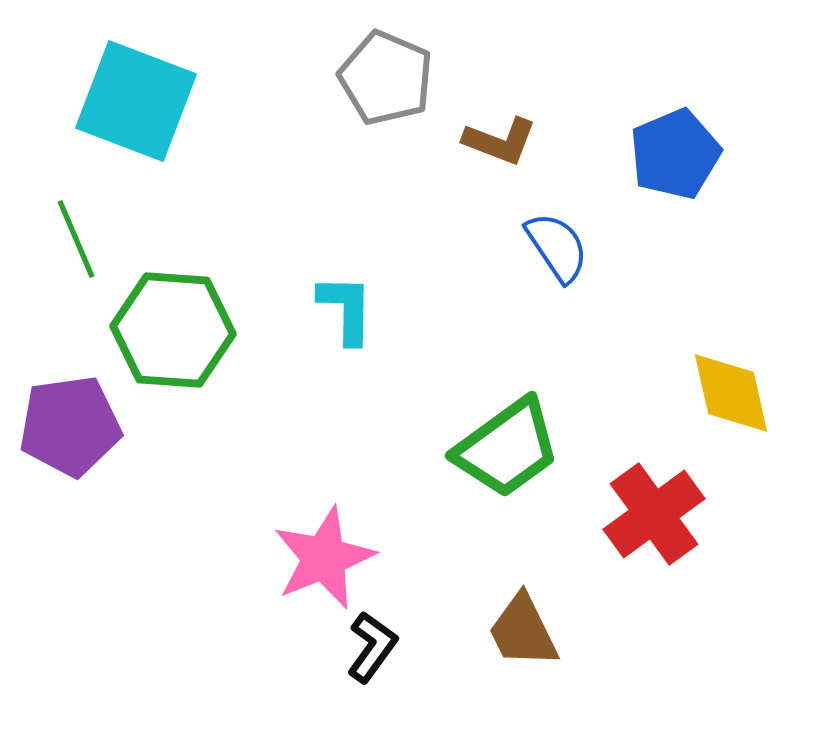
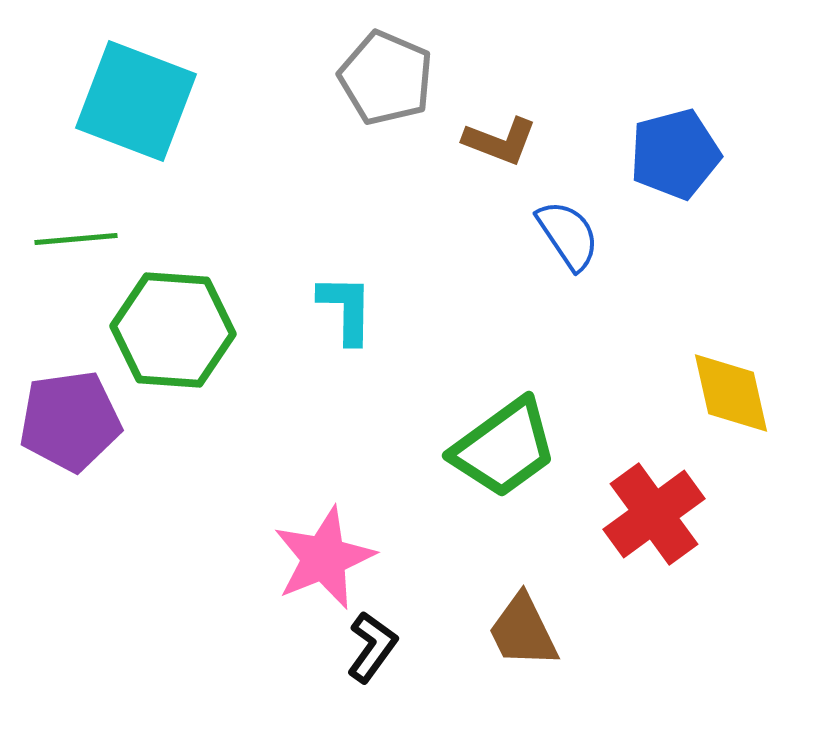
blue pentagon: rotated 8 degrees clockwise
green line: rotated 72 degrees counterclockwise
blue semicircle: moved 11 px right, 12 px up
purple pentagon: moved 5 px up
green trapezoid: moved 3 px left
